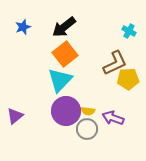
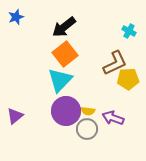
blue star: moved 7 px left, 10 px up
